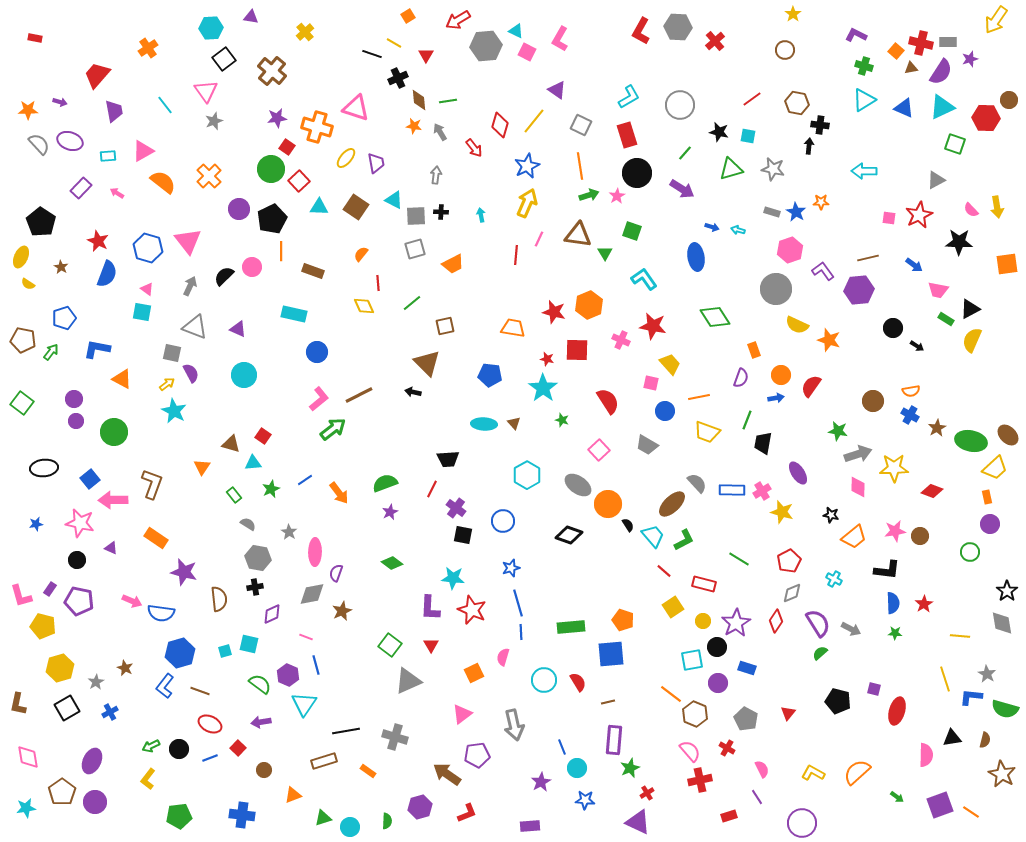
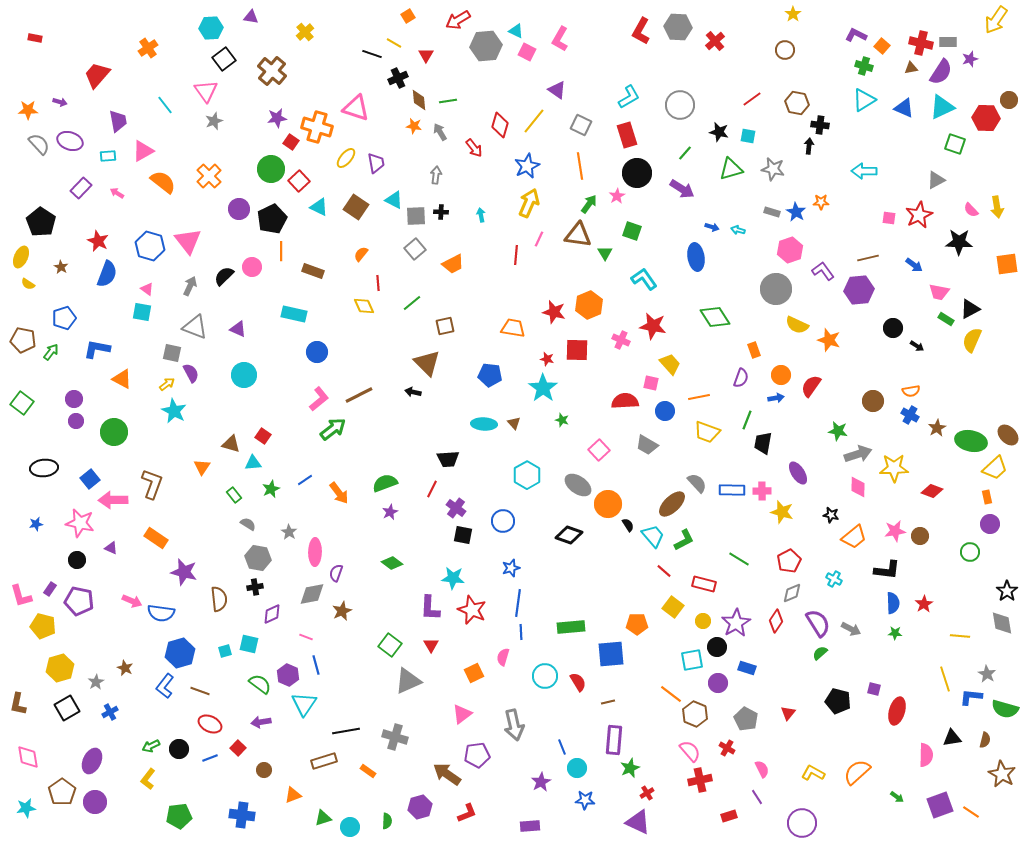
orange square at (896, 51): moved 14 px left, 5 px up
purple trapezoid at (114, 111): moved 4 px right, 10 px down
red square at (287, 147): moved 4 px right, 5 px up
green arrow at (589, 195): moved 9 px down; rotated 36 degrees counterclockwise
yellow arrow at (527, 203): moved 2 px right
cyan triangle at (319, 207): rotated 24 degrees clockwise
blue hexagon at (148, 248): moved 2 px right, 2 px up
gray square at (415, 249): rotated 25 degrees counterclockwise
pink trapezoid at (938, 290): moved 1 px right, 2 px down
red semicircle at (608, 401): moved 17 px right; rotated 60 degrees counterclockwise
pink cross at (762, 491): rotated 30 degrees clockwise
blue line at (518, 603): rotated 24 degrees clockwise
yellow square at (673, 607): rotated 20 degrees counterclockwise
orange pentagon at (623, 620): moved 14 px right, 4 px down; rotated 20 degrees counterclockwise
cyan circle at (544, 680): moved 1 px right, 4 px up
